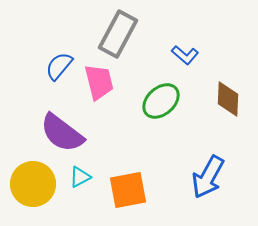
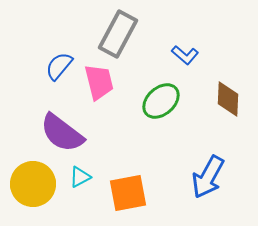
orange square: moved 3 px down
